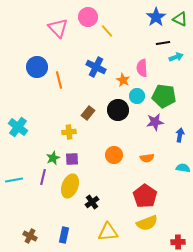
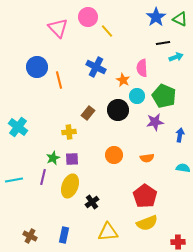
green pentagon: rotated 15 degrees clockwise
